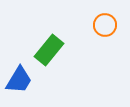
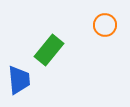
blue trapezoid: rotated 36 degrees counterclockwise
